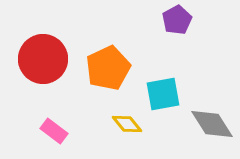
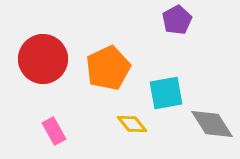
cyan square: moved 3 px right, 1 px up
yellow diamond: moved 5 px right
pink rectangle: rotated 24 degrees clockwise
